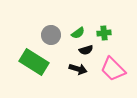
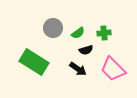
gray circle: moved 2 px right, 7 px up
black arrow: rotated 18 degrees clockwise
